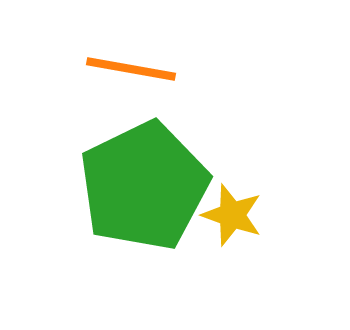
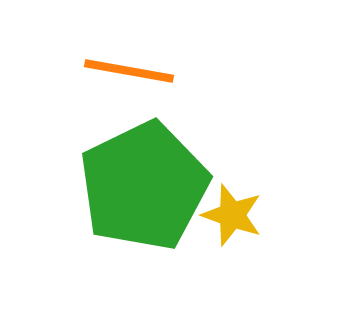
orange line: moved 2 px left, 2 px down
